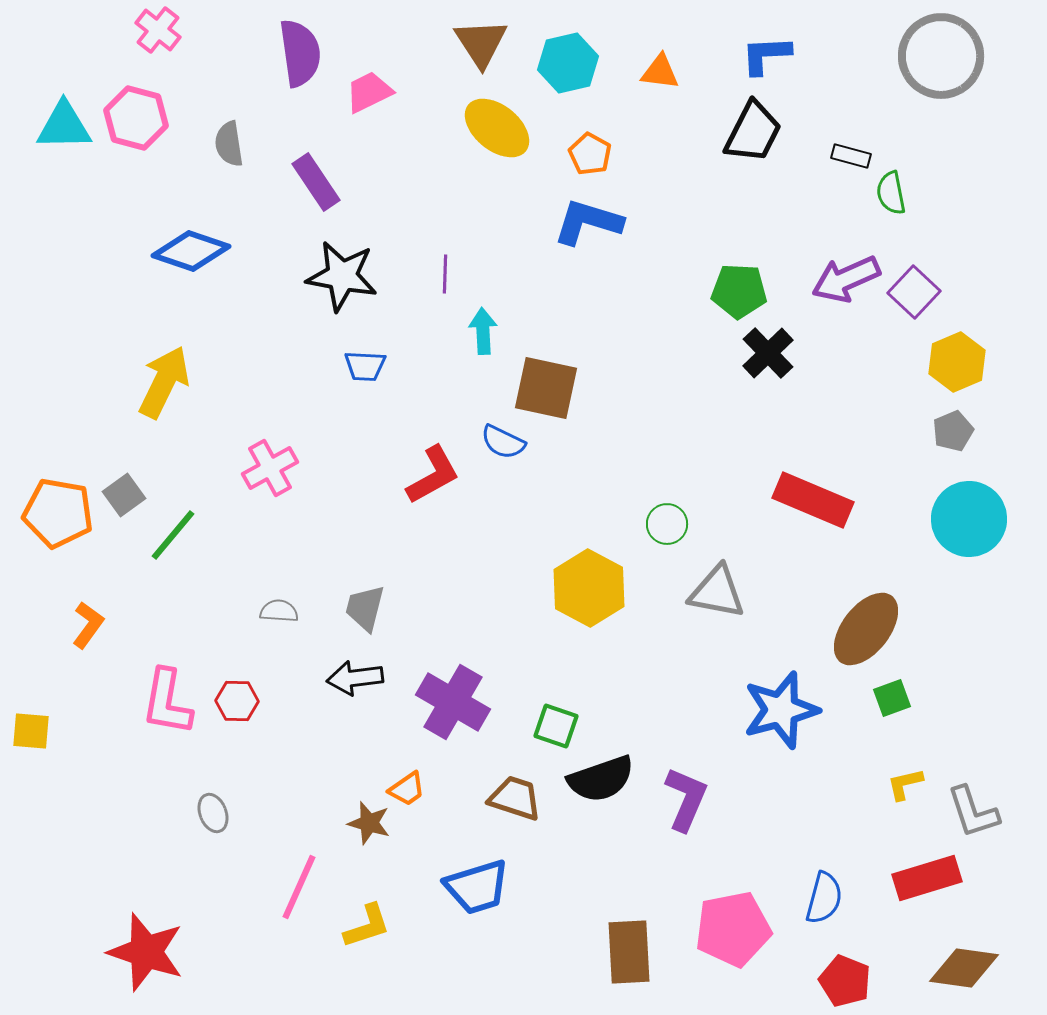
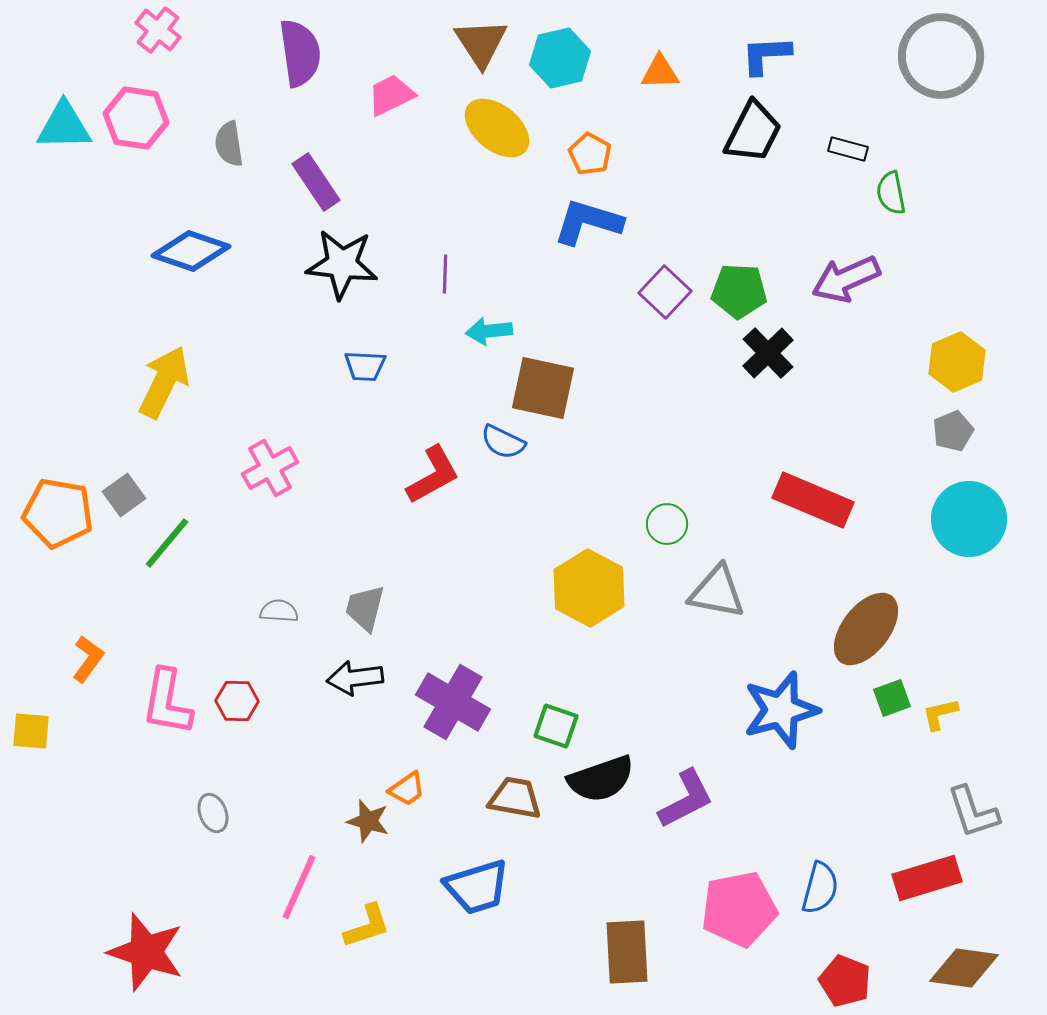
cyan hexagon at (568, 63): moved 8 px left, 5 px up
orange triangle at (660, 72): rotated 9 degrees counterclockwise
pink trapezoid at (369, 92): moved 22 px right, 3 px down
pink hexagon at (136, 118): rotated 6 degrees counterclockwise
black rectangle at (851, 156): moved 3 px left, 7 px up
black star at (342, 276): moved 12 px up; rotated 4 degrees counterclockwise
purple square at (914, 292): moved 249 px left
cyan arrow at (483, 331): moved 6 px right; rotated 93 degrees counterclockwise
brown square at (546, 388): moved 3 px left
green line at (173, 535): moved 6 px left, 8 px down
orange L-shape at (88, 625): moved 34 px down
yellow L-shape at (905, 784): moved 35 px right, 70 px up
brown trapezoid at (515, 798): rotated 8 degrees counterclockwise
purple L-shape at (686, 799): rotated 40 degrees clockwise
brown star at (369, 823): moved 1 px left, 2 px up
blue semicircle at (824, 898): moved 4 px left, 10 px up
pink pentagon at (733, 929): moved 6 px right, 20 px up
brown rectangle at (629, 952): moved 2 px left
